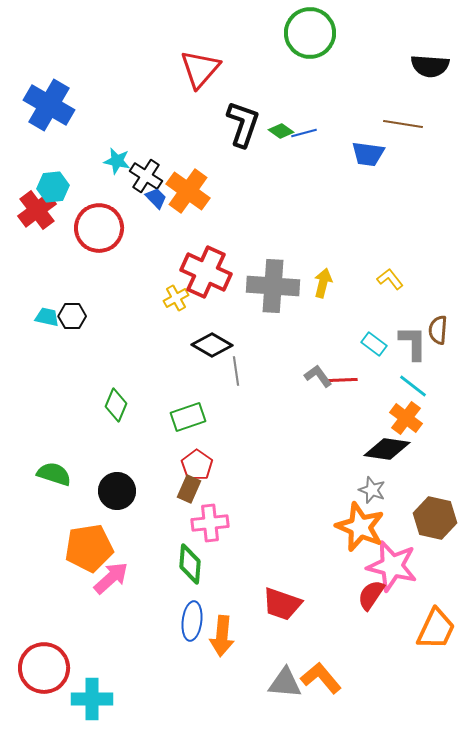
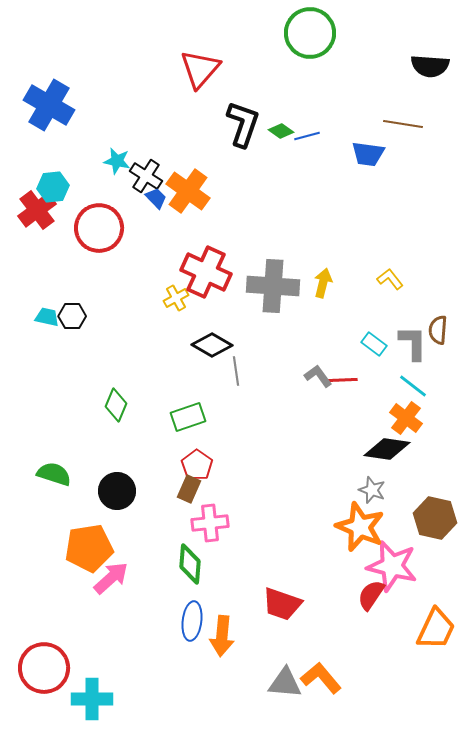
blue line at (304, 133): moved 3 px right, 3 px down
